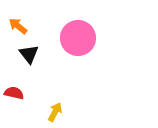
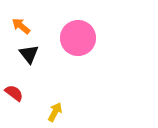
orange arrow: moved 3 px right
red semicircle: rotated 24 degrees clockwise
